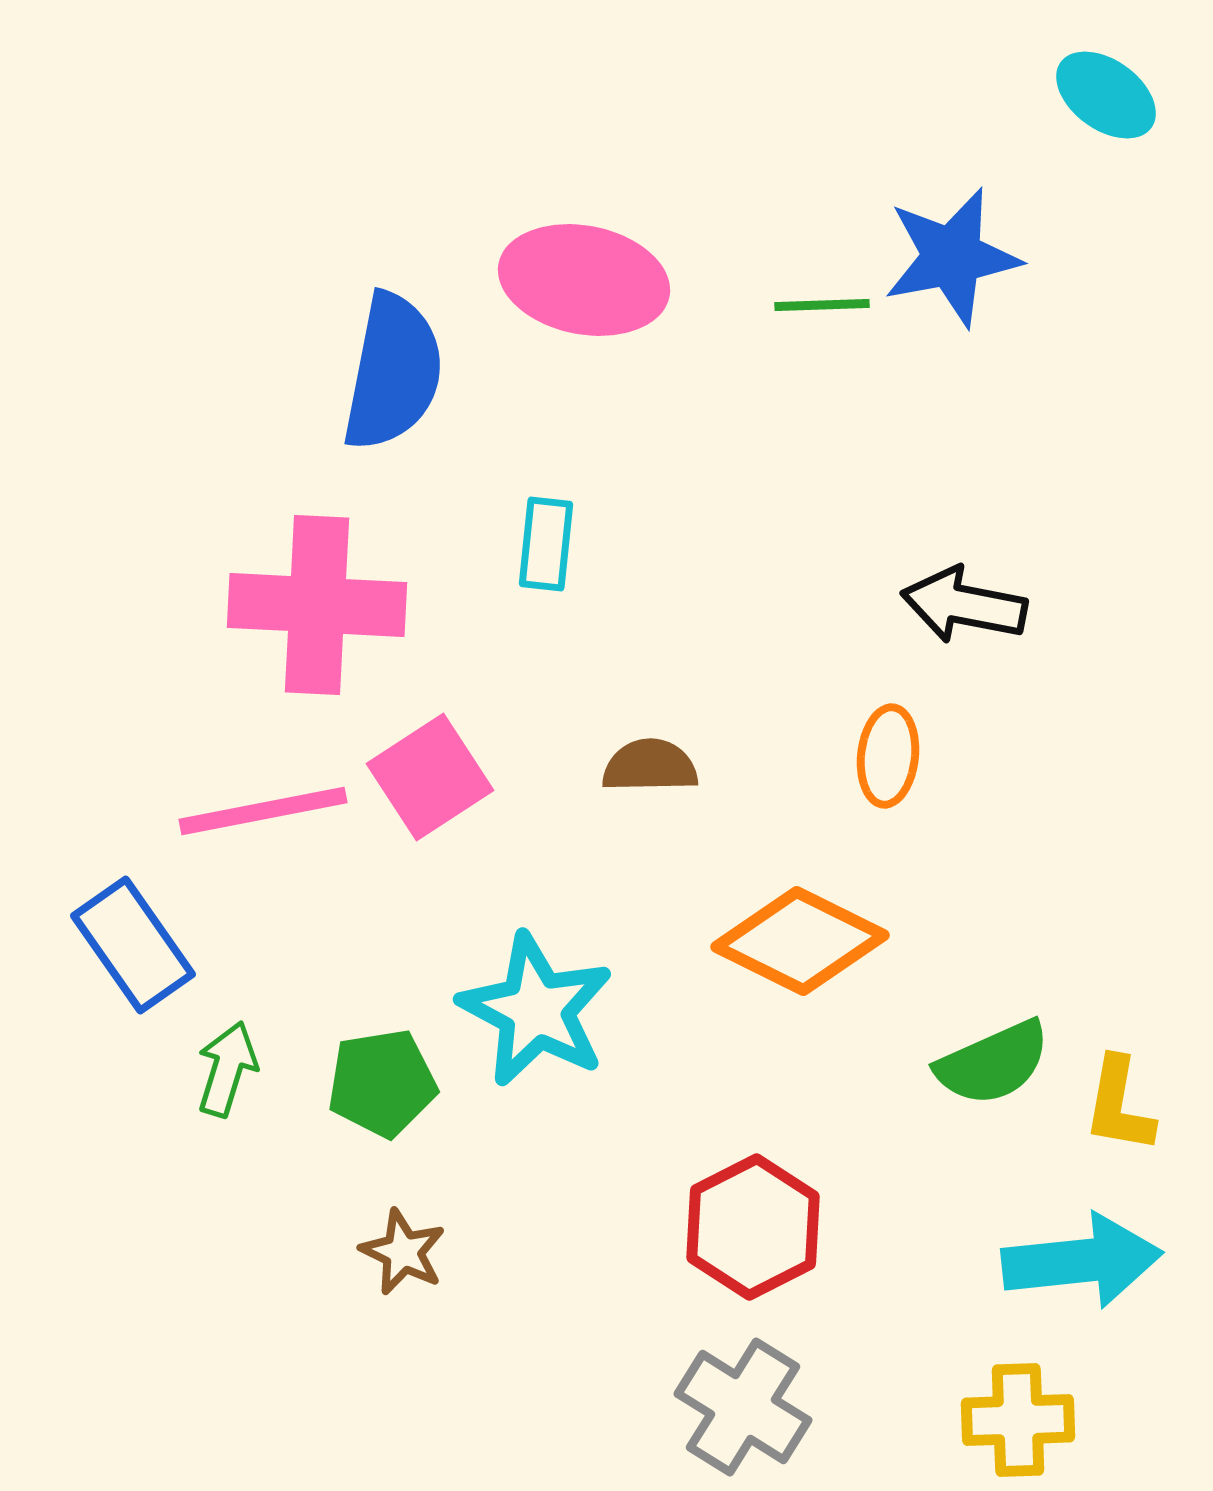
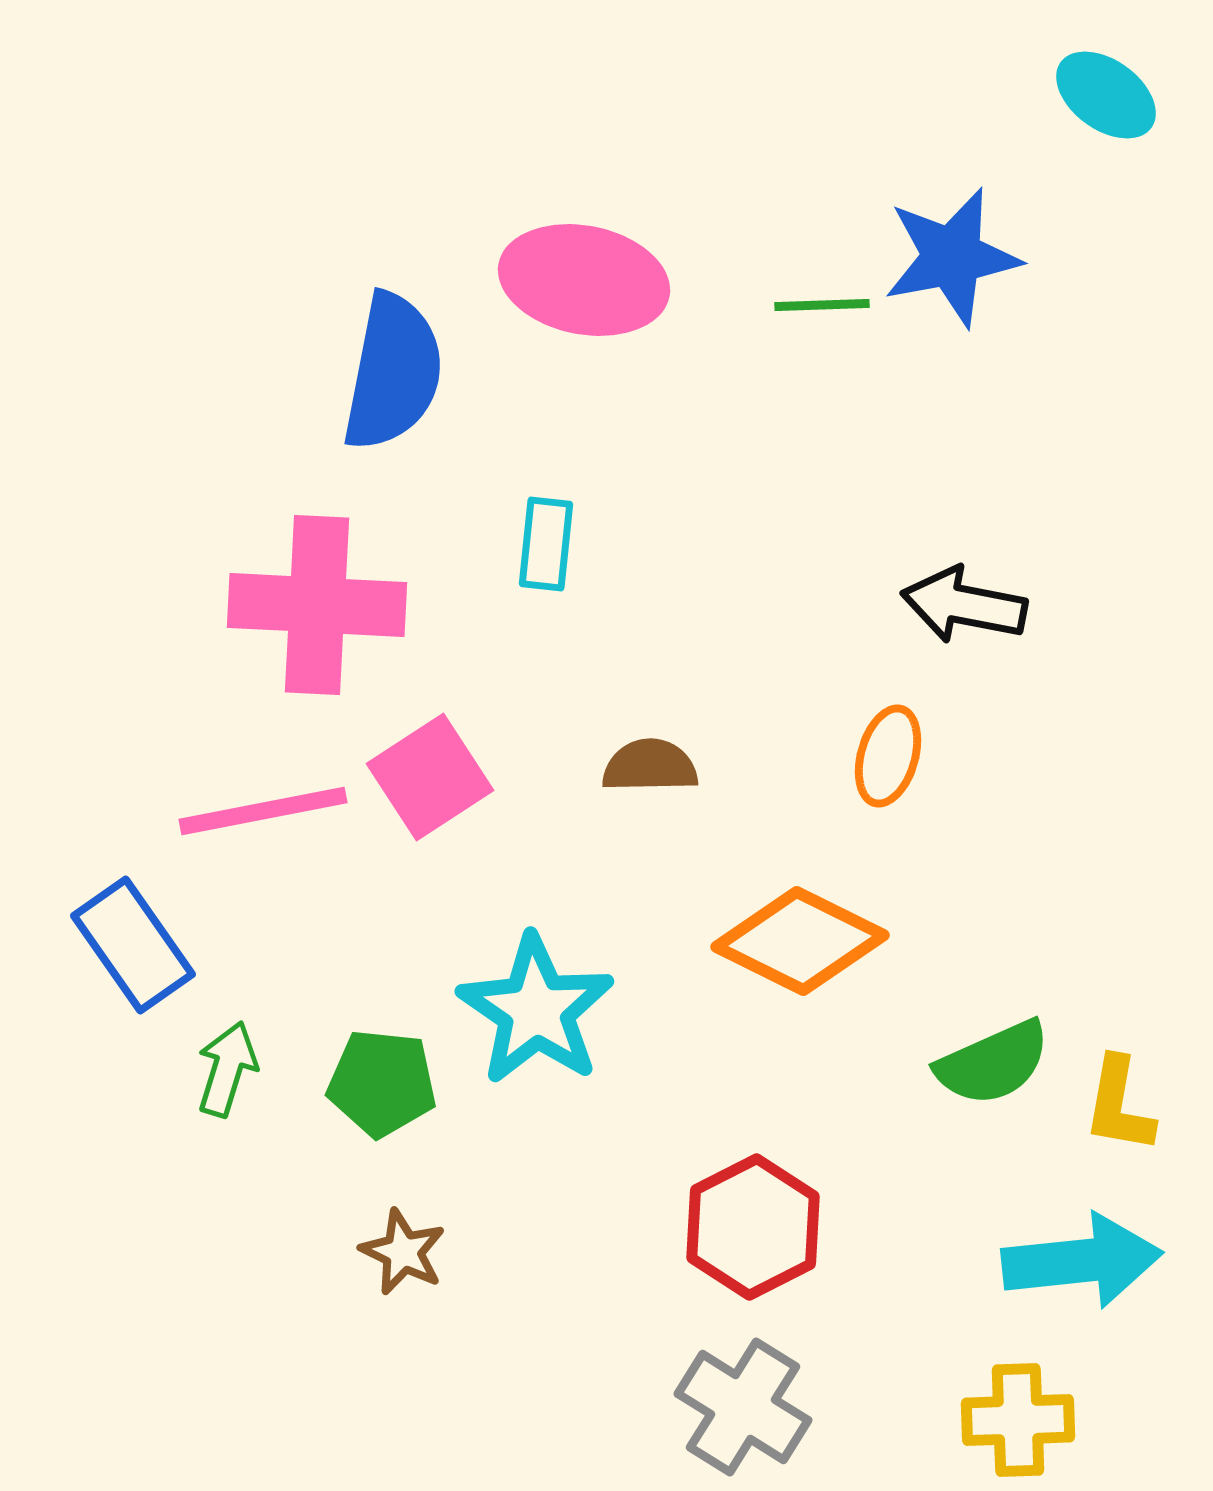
orange ellipse: rotated 10 degrees clockwise
cyan star: rotated 6 degrees clockwise
green pentagon: rotated 15 degrees clockwise
